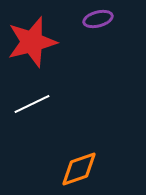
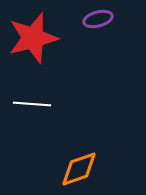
red star: moved 1 px right, 4 px up
white line: rotated 30 degrees clockwise
